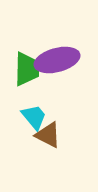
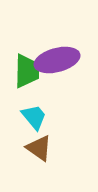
green trapezoid: moved 2 px down
brown triangle: moved 9 px left, 13 px down; rotated 8 degrees clockwise
